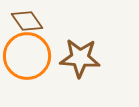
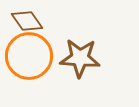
orange circle: moved 2 px right
